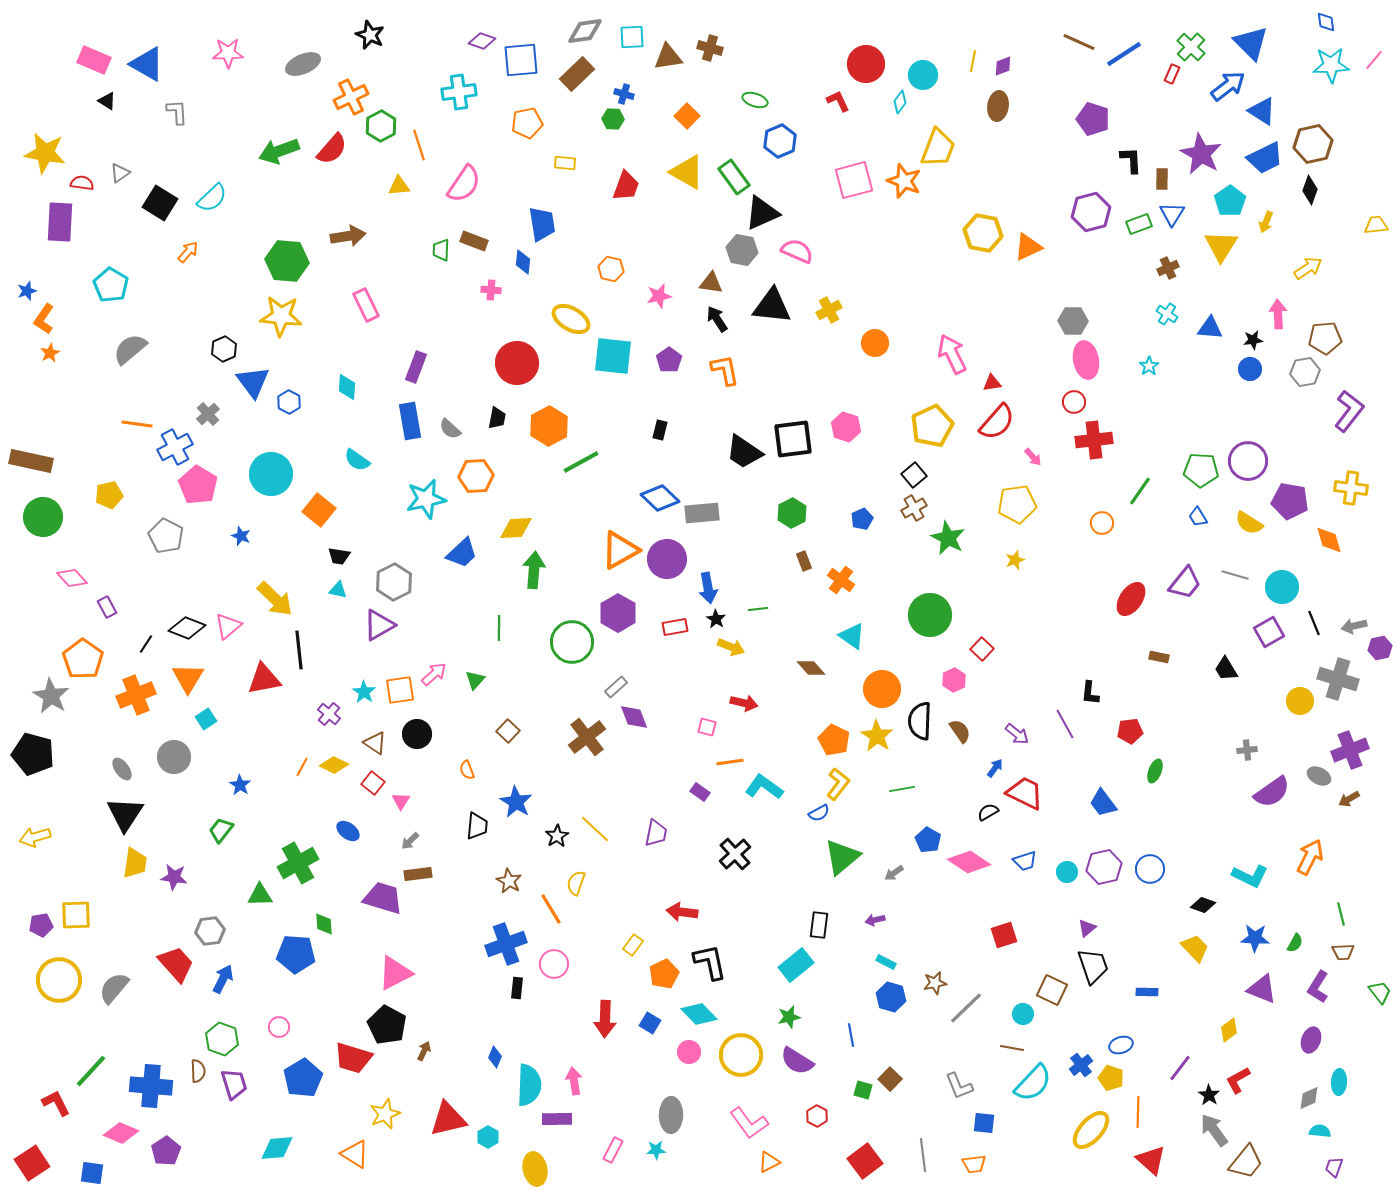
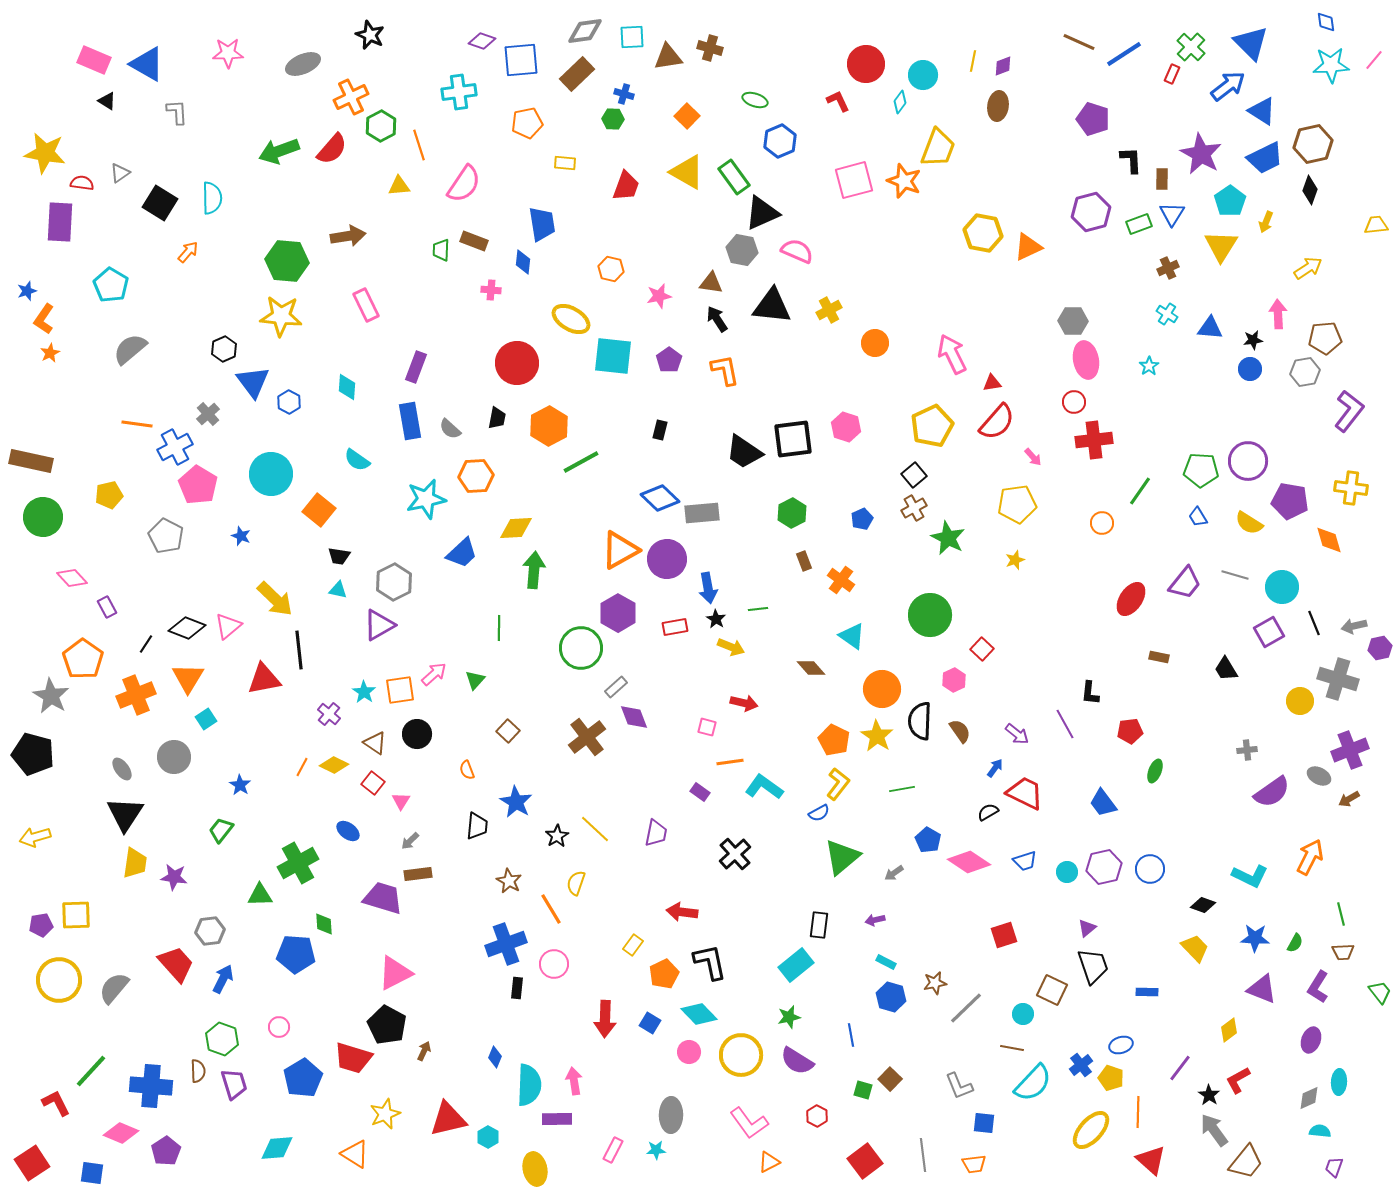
cyan semicircle at (212, 198): rotated 48 degrees counterclockwise
green circle at (572, 642): moved 9 px right, 6 px down
